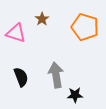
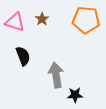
orange pentagon: moved 1 px right, 7 px up; rotated 12 degrees counterclockwise
pink triangle: moved 1 px left, 11 px up
black semicircle: moved 2 px right, 21 px up
